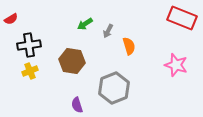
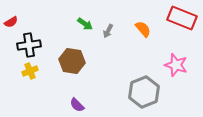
red semicircle: moved 3 px down
green arrow: rotated 112 degrees counterclockwise
orange semicircle: moved 14 px right, 17 px up; rotated 24 degrees counterclockwise
gray hexagon: moved 30 px right, 4 px down
purple semicircle: rotated 28 degrees counterclockwise
